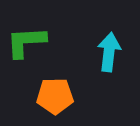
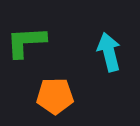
cyan arrow: rotated 21 degrees counterclockwise
